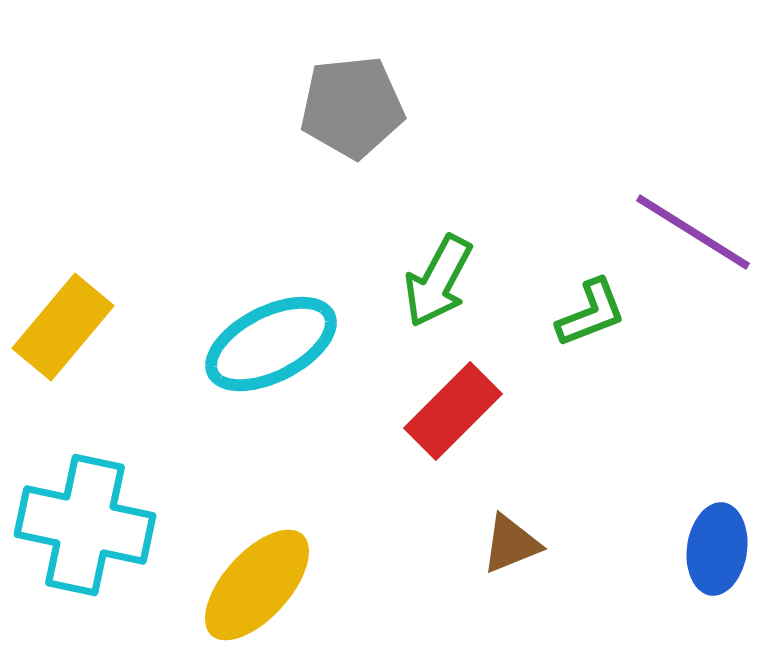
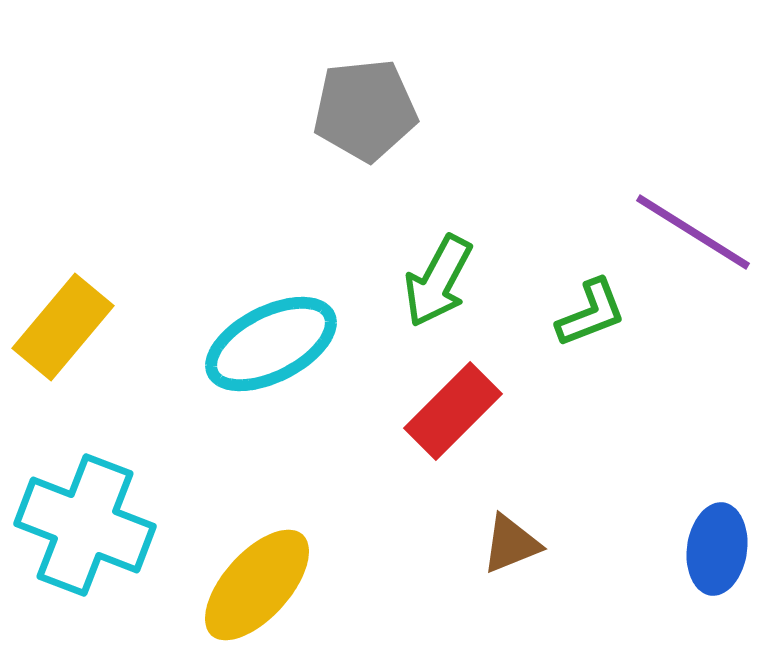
gray pentagon: moved 13 px right, 3 px down
cyan cross: rotated 9 degrees clockwise
